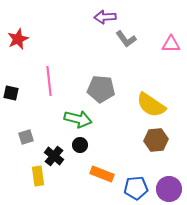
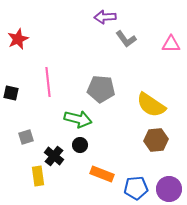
pink line: moved 1 px left, 1 px down
